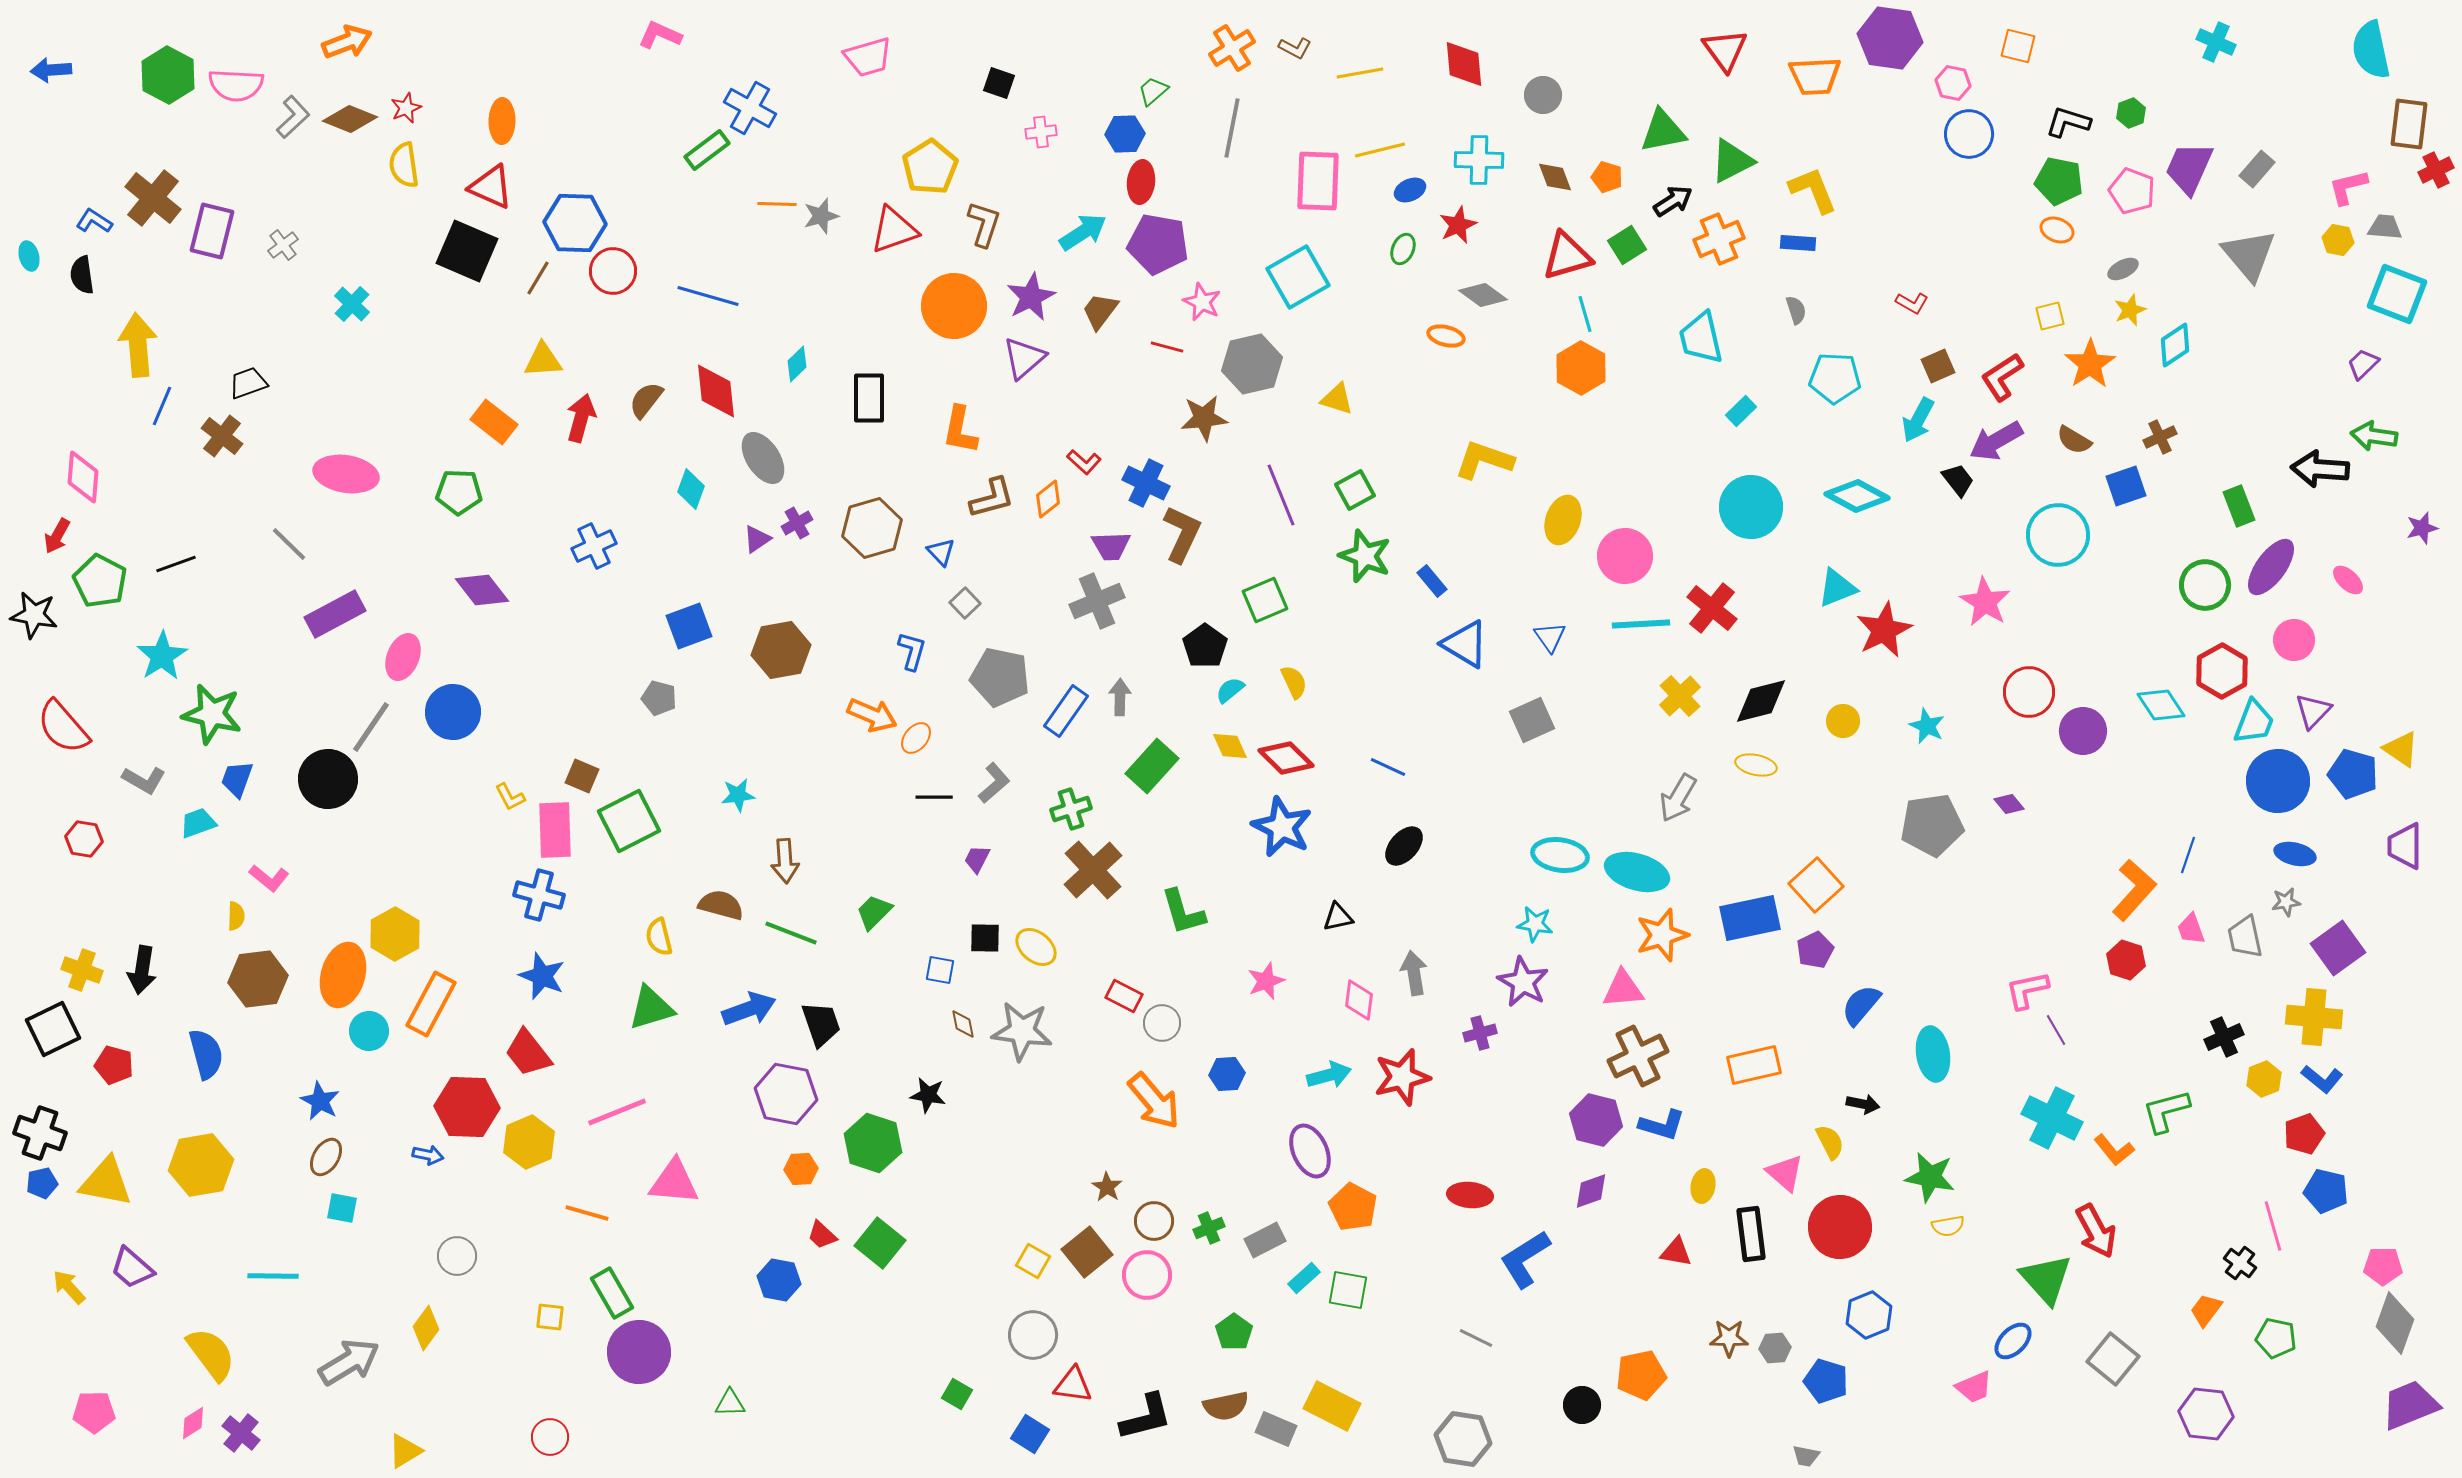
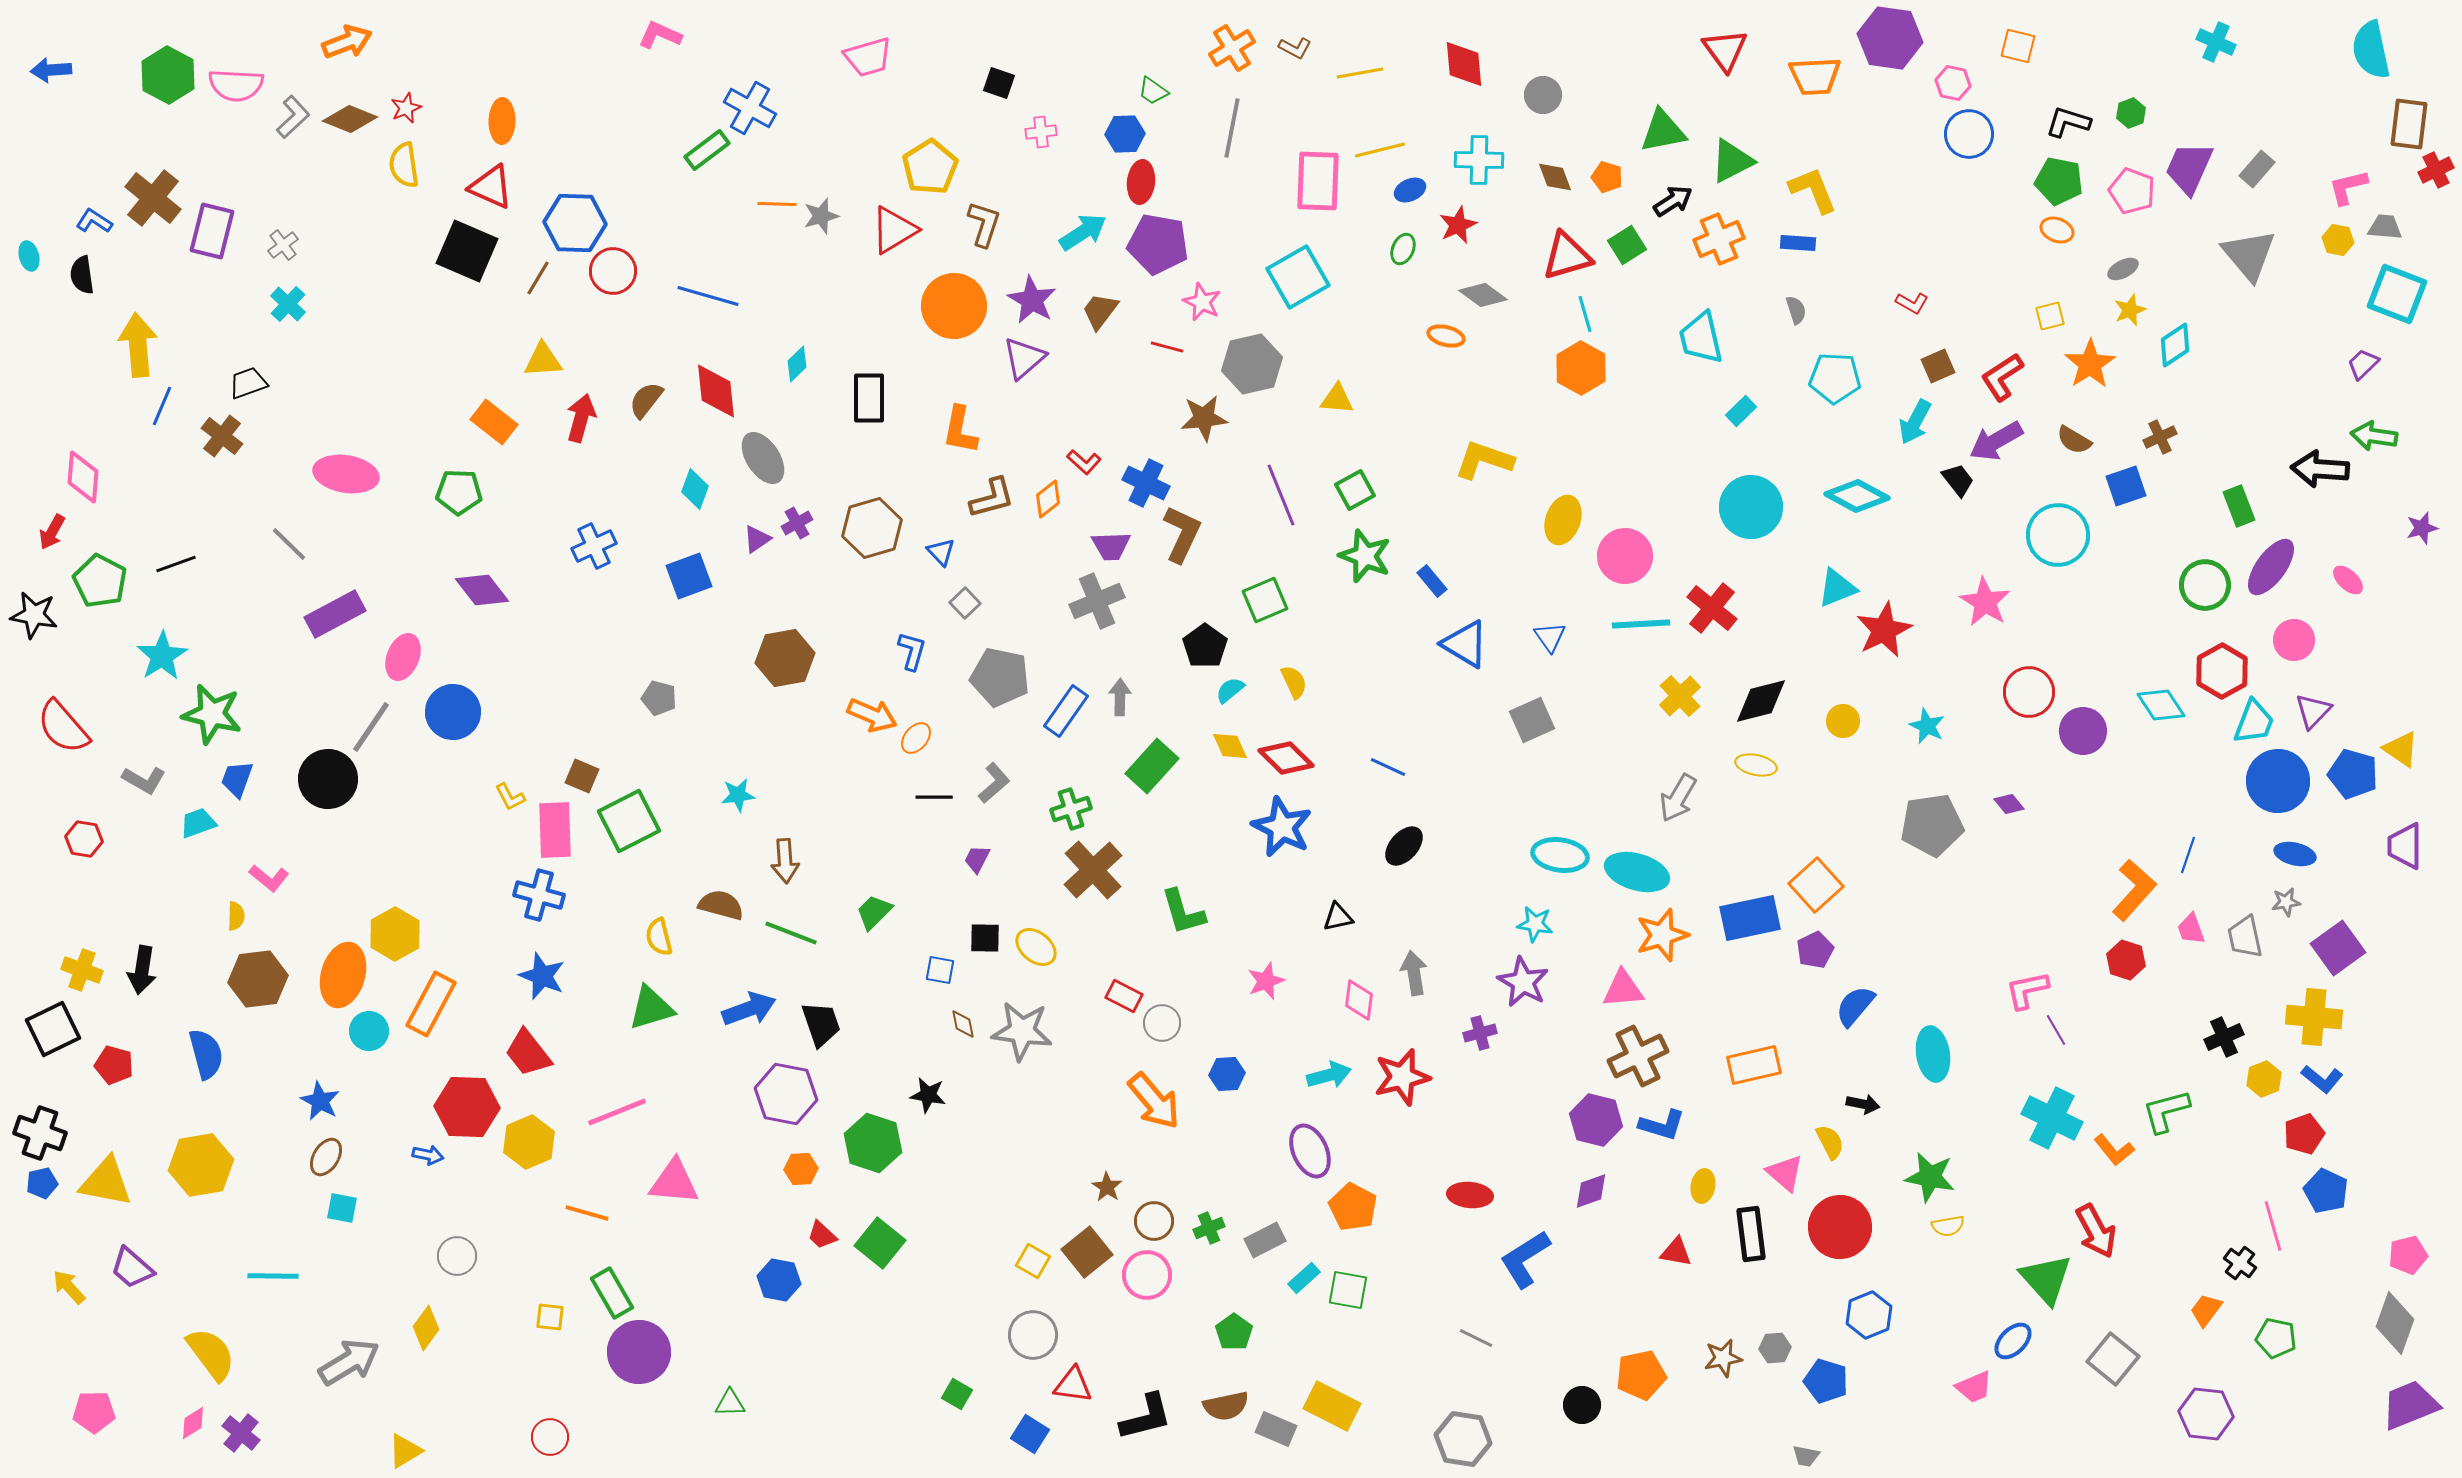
green trapezoid at (1153, 91): rotated 104 degrees counterclockwise
red triangle at (894, 230): rotated 12 degrees counterclockwise
purple star at (1031, 297): moved 1 px right, 3 px down; rotated 15 degrees counterclockwise
cyan cross at (352, 304): moved 64 px left
yellow triangle at (1337, 399): rotated 12 degrees counterclockwise
cyan arrow at (1918, 420): moved 3 px left, 2 px down
cyan diamond at (691, 489): moved 4 px right
red arrow at (57, 536): moved 5 px left, 4 px up
blue square at (689, 626): moved 50 px up
brown hexagon at (781, 650): moved 4 px right, 8 px down
blue semicircle at (1861, 1005): moved 6 px left, 1 px down
blue pentagon at (2326, 1191): rotated 12 degrees clockwise
pink pentagon at (2383, 1266): moved 25 px right, 11 px up; rotated 15 degrees counterclockwise
brown star at (1729, 1338): moved 6 px left, 20 px down; rotated 12 degrees counterclockwise
